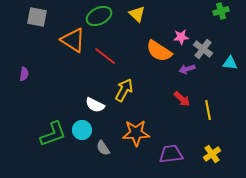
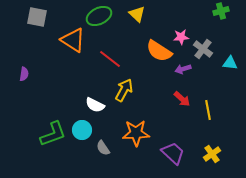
red line: moved 5 px right, 3 px down
purple arrow: moved 4 px left
purple trapezoid: moved 2 px right, 1 px up; rotated 50 degrees clockwise
